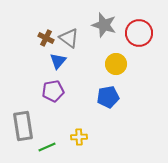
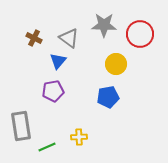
gray star: rotated 15 degrees counterclockwise
red circle: moved 1 px right, 1 px down
brown cross: moved 12 px left
gray rectangle: moved 2 px left
